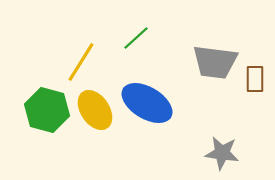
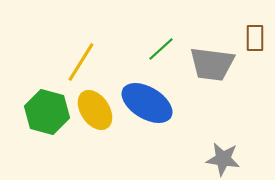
green line: moved 25 px right, 11 px down
gray trapezoid: moved 3 px left, 2 px down
brown rectangle: moved 41 px up
green hexagon: moved 2 px down
gray star: moved 1 px right, 6 px down
